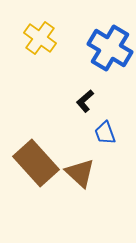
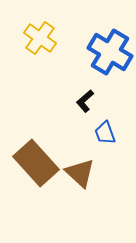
blue cross: moved 4 px down
